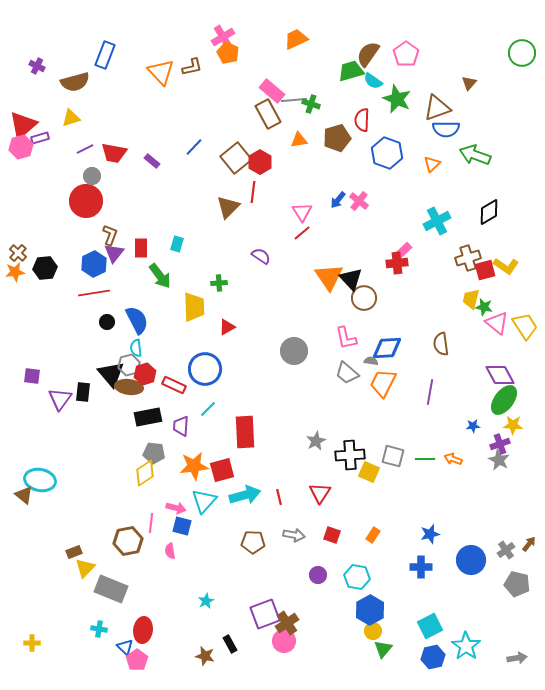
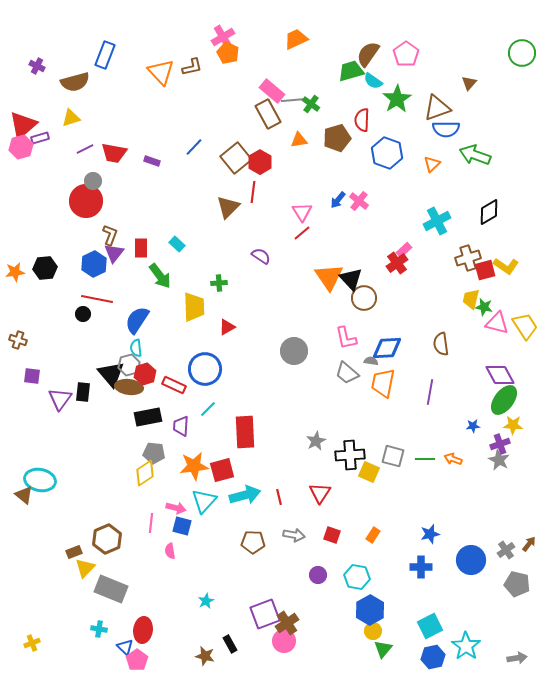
green star at (397, 99): rotated 16 degrees clockwise
green cross at (311, 104): rotated 18 degrees clockwise
purple rectangle at (152, 161): rotated 21 degrees counterclockwise
gray circle at (92, 176): moved 1 px right, 5 px down
cyan rectangle at (177, 244): rotated 63 degrees counterclockwise
brown cross at (18, 253): moved 87 px down; rotated 24 degrees counterclockwise
red cross at (397, 263): rotated 30 degrees counterclockwise
red line at (94, 293): moved 3 px right, 6 px down; rotated 20 degrees clockwise
blue semicircle at (137, 320): rotated 120 degrees counterclockwise
black circle at (107, 322): moved 24 px left, 8 px up
pink triangle at (497, 323): rotated 25 degrees counterclockwise
orange trapezoid at (383, 383): rotated 16 degrees counterclockwise
brown hexagon at (128, 541): moved 21 px left, 2 px up; rotated 12 degrees counterclockwise
yellow cross at (32, 643): rotated 21 degrees counterclockwise
